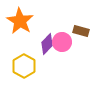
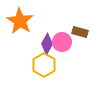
brown rectangle: moved 1 px left, 1 px down
purple diamond: rotated 15 degrees counterclockwise
yellow hexagon: moved 20 px right, 1 px up
